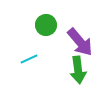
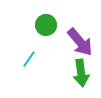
cyan line: rotated 30 degrees counterclockwise
green arrow: moved 3 px right, 3 px down
